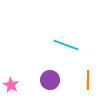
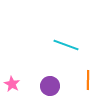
purple circle: moved 6 px down
pink star: moved 1 px right, 1 px up
